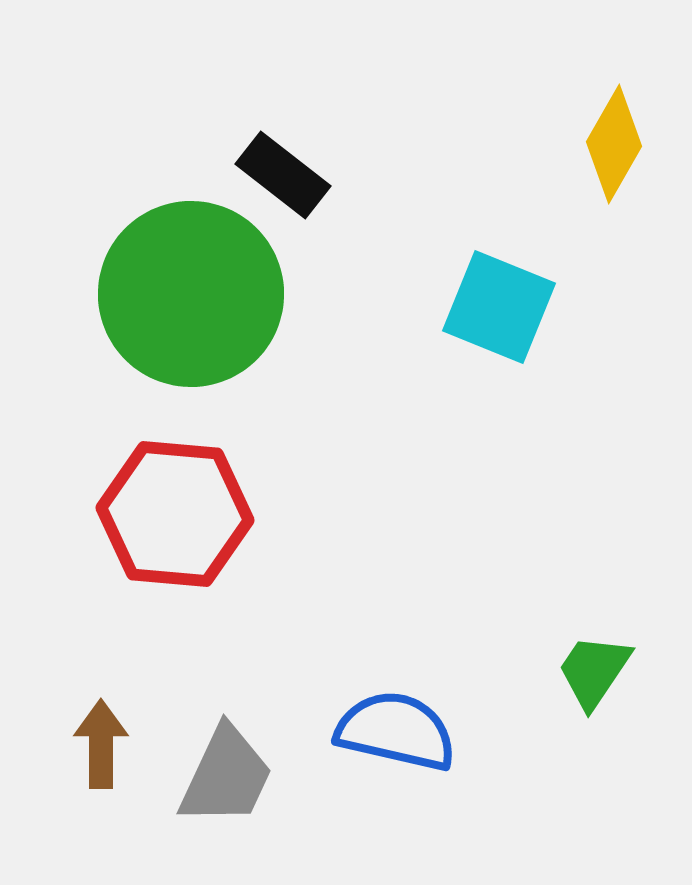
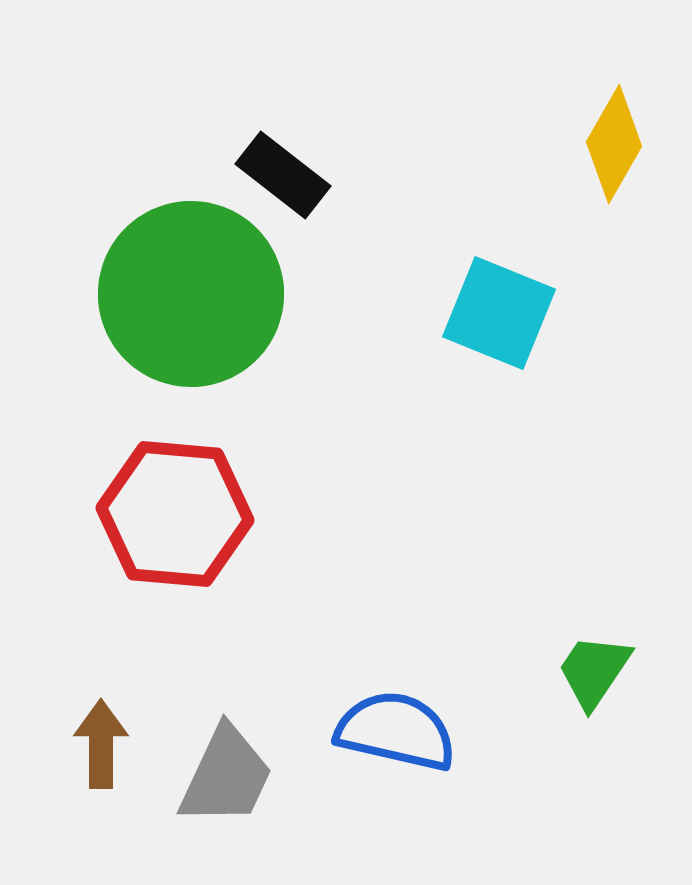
cyan square: moved 6 px down
